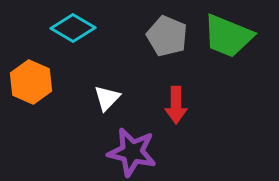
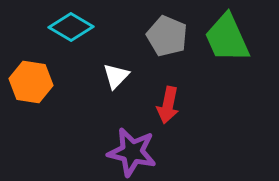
cyan diamond: moved 2 px left, 1 px up
green trapezoid: moved 1 px left, 2 px down; rotated 44 degrees clockwise
orange hexagon: rotated 15 degrees counterclockwise
white triangle: moved 9 px right, 22 px up
red arrow: moved 8 px left; rotated 12 degrees clockwise
